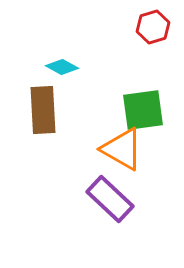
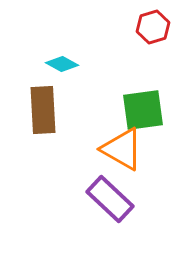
cyan diamond: moved 3 px up
